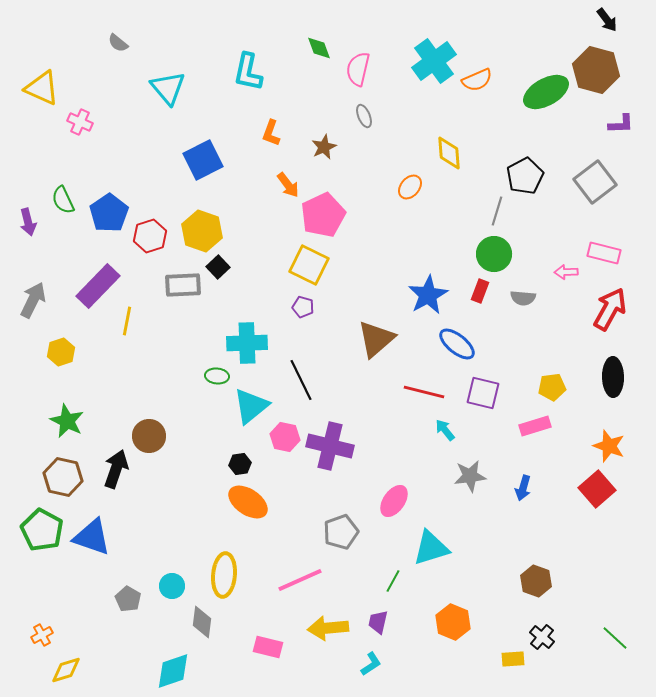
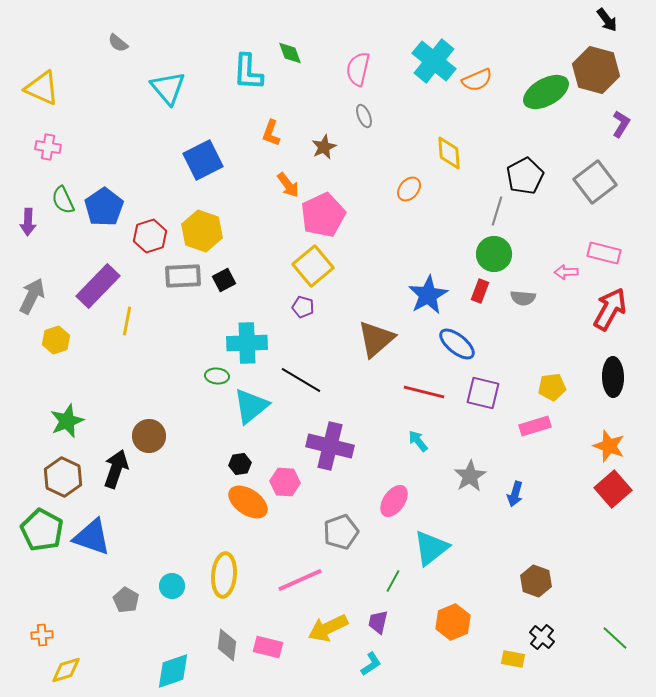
green diamond at (319, 48): moved 29 px left, 5 px down
cyan cross at (434, 61): rotated 15 degrees counterclockwise
cyan L-shape at (248, 72): rotated 9 degrees counterclockwise
pink cross at (80, 122): moved 32 px left, 25 px down; rotated 15 degrees counterclockwise
purple L-shape at (621, 124): rotated 56 degrees counterclockwise
orange ellipse at (410, 187): moved 1 px left, 2 px down
blue pentagon at (109, 213): moved 5 px left, 6 px up
purple arrow at (28, 222): rotated 16 degrees clockwise
yellow square at (309, 265): moved 4 px right, 1 px down; rotated 24 degrees clockwise
black square at (218, 267): moved 6 px right, 13 px down; rotated 15 degrees clockwise
gray rectangle at (183, 285): moved 9 px up
gray arrow at (33, 300): moved 1 px left, 4 px up
yellow hexagon at (61, 352): moved 5 px left, 12 px up
black line at (301, 380): rotated 33 degrees counterclockwise
green star at (67, 421): rotated 24 degrees clockwise
cyan arrow at (445, 430): moved 27 px left, 11 px down
pink hexagon at (285, 437): moved 45 px down; rotated 8 degrees counterclockwise
gray star at (470, 476): rotated 24 degrees counterclockwise
brown hexagon at (63, 477): rotated 12 degrees clockwise
blue arrow at (523, 488): moved 8 px left, 6 px down
red square at (597, 489): moved 16 px right
cyan triangle at (431, 548): rotated 21 degrees counterclockwise
gray pentagon at (128, 599): moved 2 px left, 1 px down
gray diamond at (202, 622): moved 25 px right, 23 px down
orange hexagon at (453, 622): rotated 16 degrees clockwise
yellow arrow at (328, 628): rotated 21 degrees counterclockwise
orange cross at (42, 635): rotated 25 degrees clockwise
yellow rectangle at (513, 659): rotated 15 degrees clockwise
